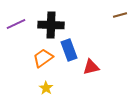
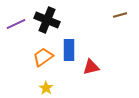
black cross: moved 4 px left, 5 px up; rotated 20 degrees clockwise
blue rectangle: rotated 20 degrees clockwise
orange trapezoid: moved 1 px up
